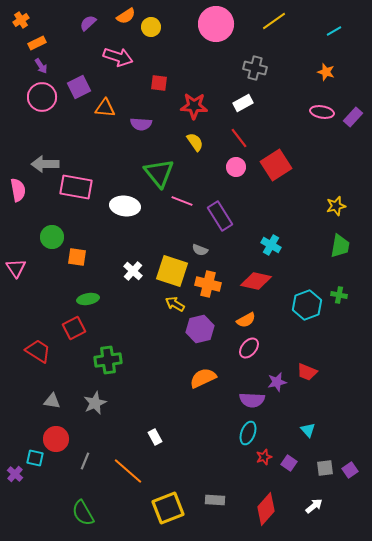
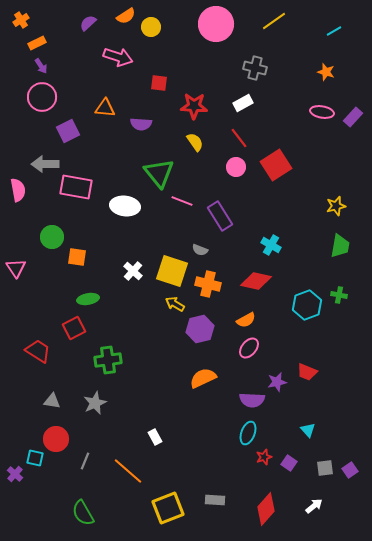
purple square at (79, 87): moved 11 px left, 44 px down
